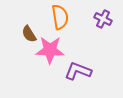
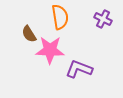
purple L-shape: moved 1 px right, 2 px up
